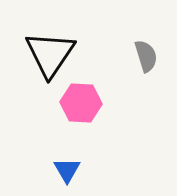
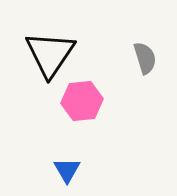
gray semicircle: moved 1 px left, 2 px down
pink hexagon: moved 1 px right, 2 px up; rotated 9 degrees counterclockwise
